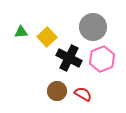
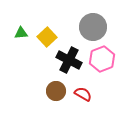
green triangle: moved 1 px down
black cross: moved 2 px down
brown circle: moved 1 px left
